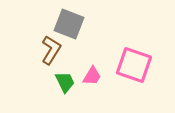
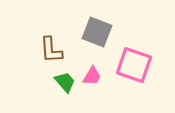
gray square: moved 28 px right, 8 px down
brown L-shape: rotated 144 degrees clockwise
green trapezoid: rotated 15 degrees counterclockwise
